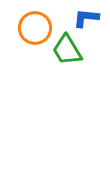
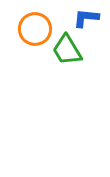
orange circle: moved 1 px down
